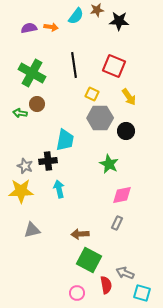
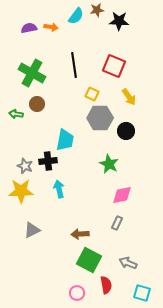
green arrow: moved 4 px left, 1 px down
gray triangle: rotated 12 degrees counterclockwise
gray arrow: moved 3 px right, 10 px up
